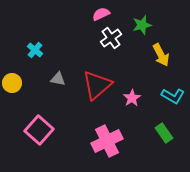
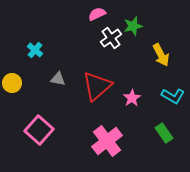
pink semicircle: moved 4 px left
green star: moved 9 px left, 1 px down
red triangle: moved 1 px down
pink cross: rotated 12 degrees counterclockwise
